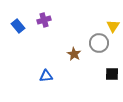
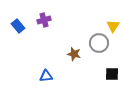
brown star: rotated 16 degrees counterclockwise
